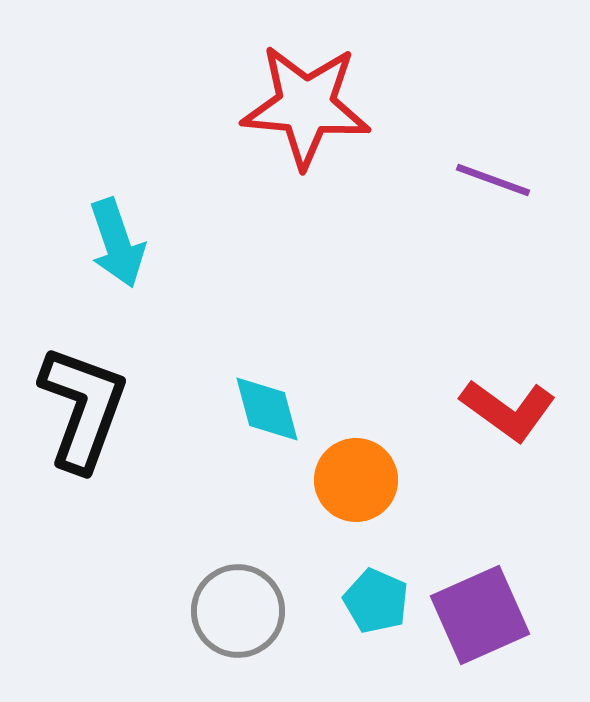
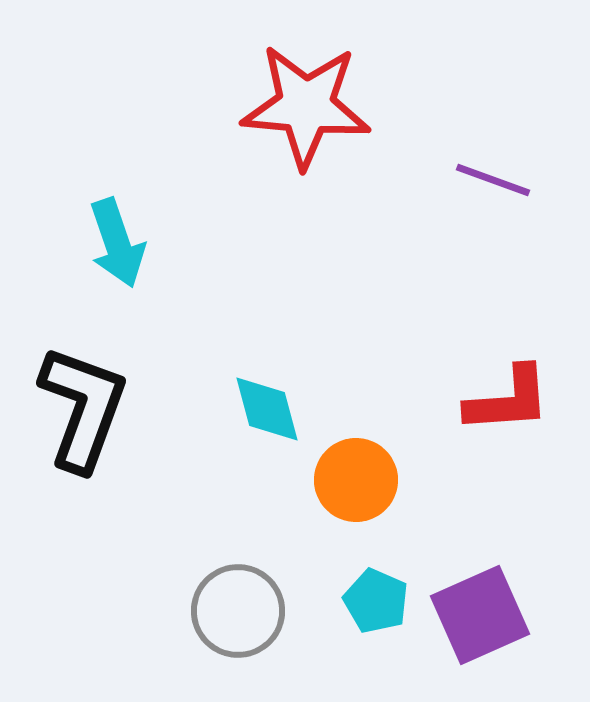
red L-shape: moved 10 px up; rotated 40 degrees counterclockwise
